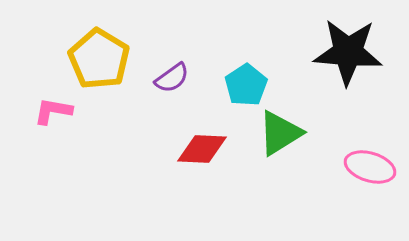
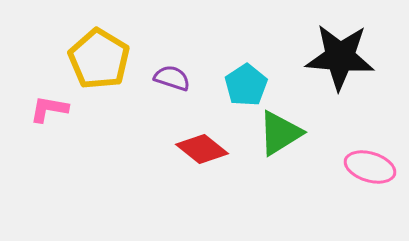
black star: moved 8 px left, 5 px down
purple semicircle: rotated 126 degrees counterclockwise
pink L-shape: moved 4 px left, 2 px up
red diamond: rotated 36 degrees clockwise
